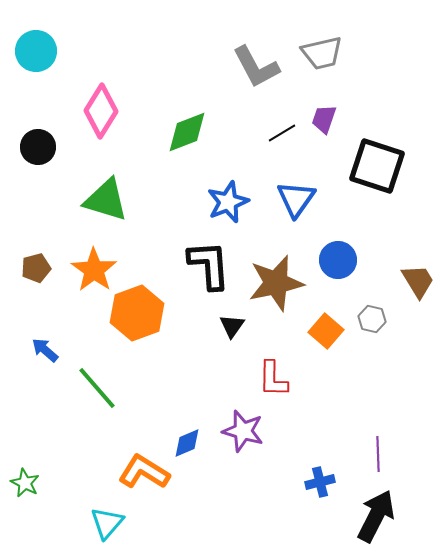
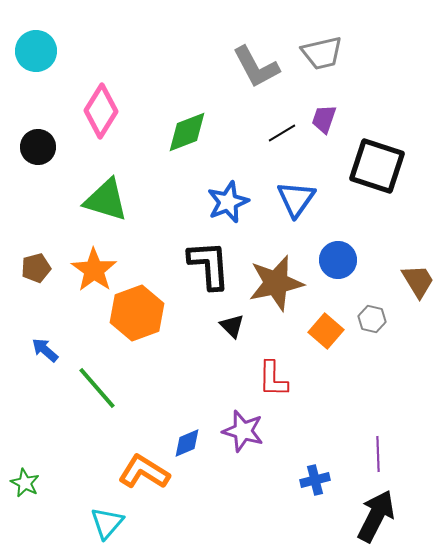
black triangle: rotated 20 degrees counterclockwise
blue cross: moved 5 px left, 2 px up
